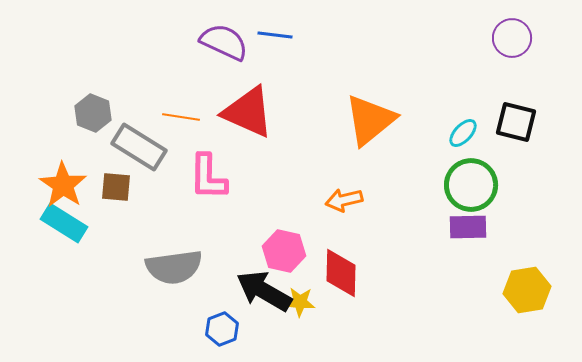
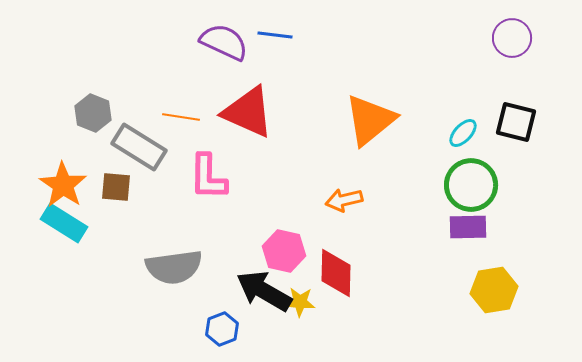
red diamond: moved 5 px left
yellow hexagon: moved 33 px left
